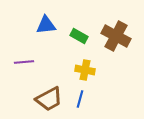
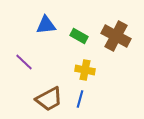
purple line: rotated 48 degrees clockwise
